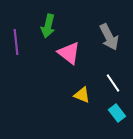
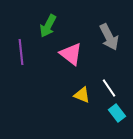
green arrow: rotated 15 degrees clockwise
purple line: moved 5 px right, 10 px down
pink triangle: moved 2 px right, 1 px down
white line: moved 4 px left, 5 px down
